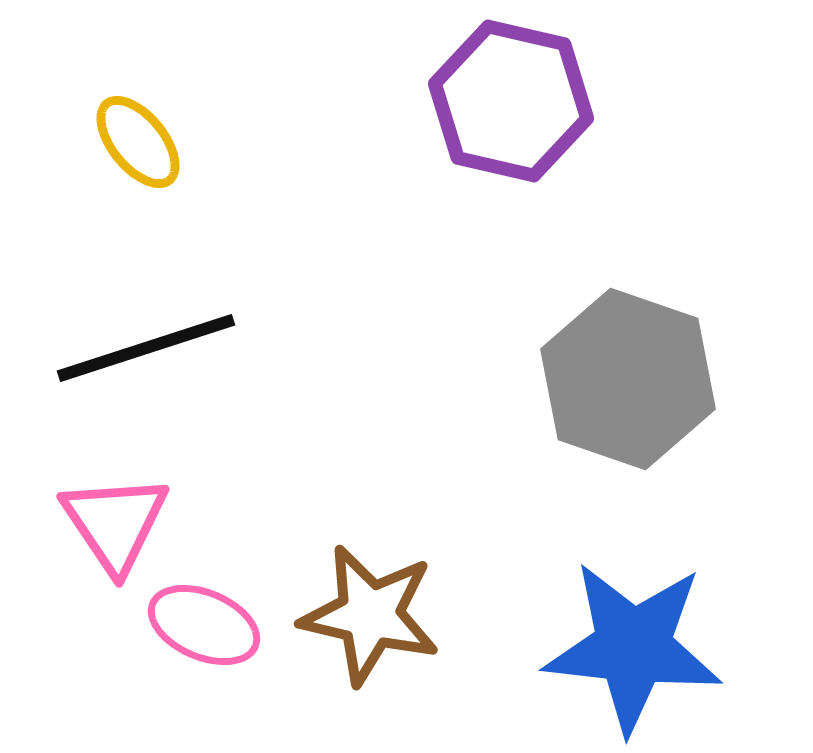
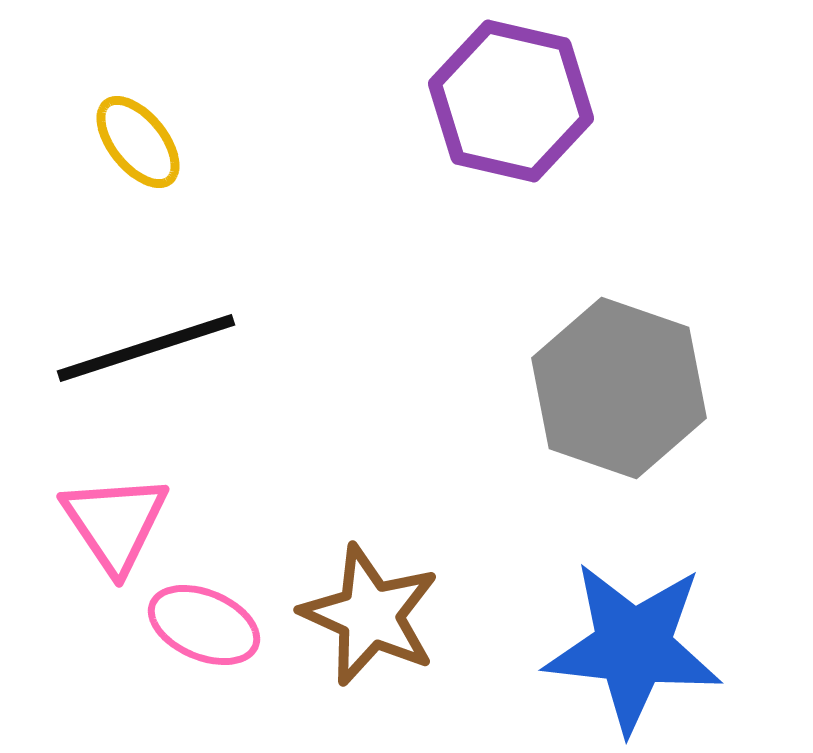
gray hexagon: moved 9 px left, 9 px down
brown star: rotated 11 degrees clockwise
